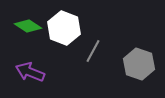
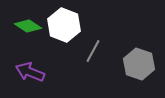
white hexagon: moved 3 px up
